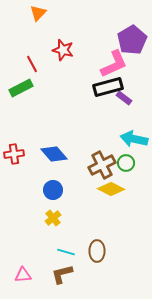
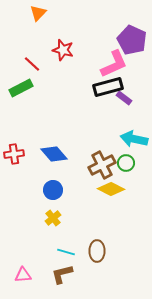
purple pentagon: rotated 16 degrees counterclockwise
red line: rotated 18 degrees counterclockwise
